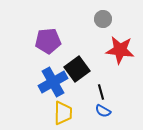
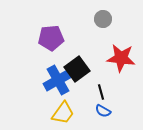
purple pentagon: moved 3 px right, 3 px up
red star: moved 1 px right, 8 px down
blue cross: moved 5 px right, 2 px up
yellow trapezoid: rotated 35 degrees clockwise
